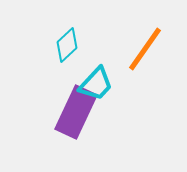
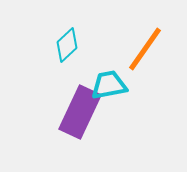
cyan trapezoid: moved 13 px right, 1 px down; rotated 144 degrees counterclockwise
purple rectangle: moved 4 px right
